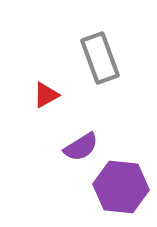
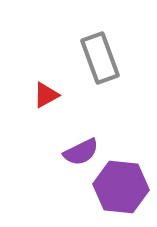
purple semicircle: moved 5 px down; rotated 6 degrees clockwise
